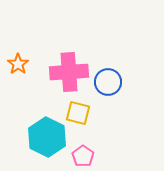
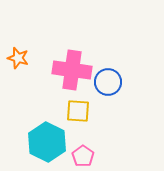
orange star: moved 6 px up; rotated 20 degrees counterclockwise
pink cross: moved 3 px right, 2 px up; rotated 12 degrees clockwise
yellow square: moved 2 px up; rotated 10 degrees counterclockwise
cyan hexagon: moved 5 px down
